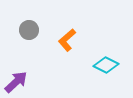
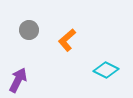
cyan diamond: moved 5 px down
purple arrow: moved 2 px right, 2 px up; rotated 20 degrees counterclockwise
